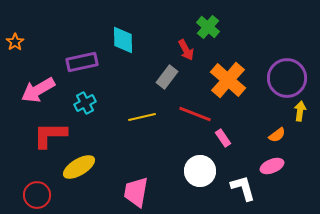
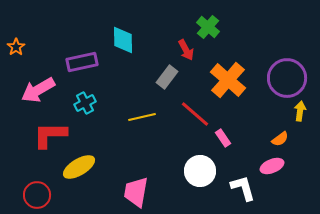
orange star: moved 1 px right, 5 px down
red line: rotated 20 degrees clockwise
orange semicircle: moved 3 px right, 4 px down
